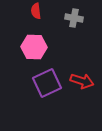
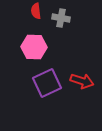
gray cross: moved 13 px left
